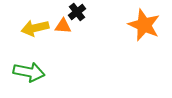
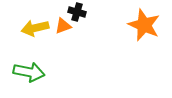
black cross: rotated 36 degrees counterclockwise
orange triangle: rotated 24 degrees counterclockwise
